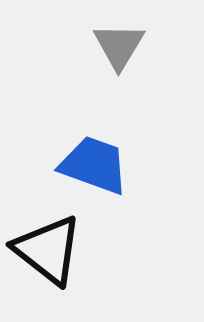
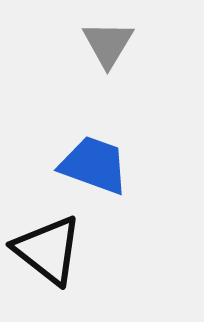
gray triangle: moved 11 px left, 2 px up
